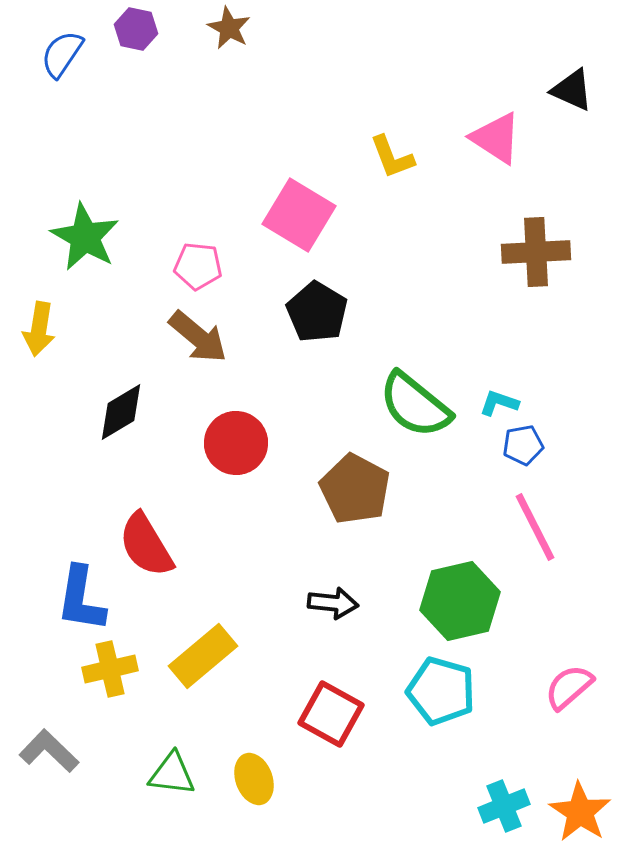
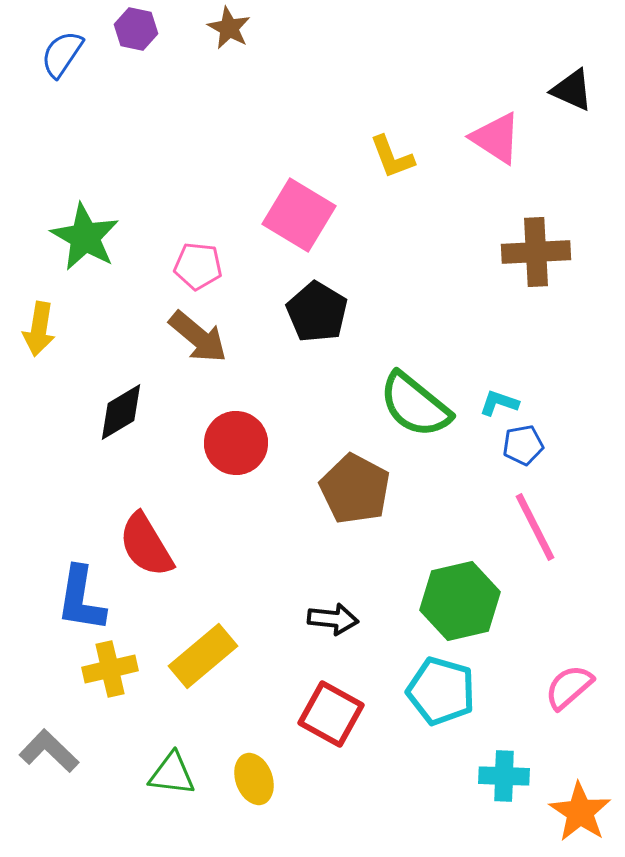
black arrow: moved 16 px down
cyan cross: moved 30 px up; rotated 24 degrees clockwise
